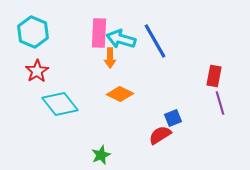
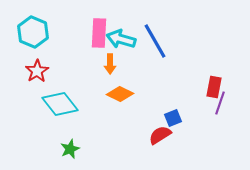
orange arrow: moved 6 px down
red rectangle: moved 11 px down
purple line: rotated 35 degrees clockwise
green star: moved 31 px left, 6 px up
